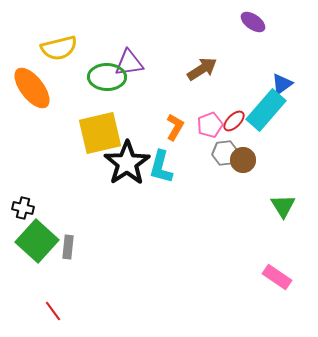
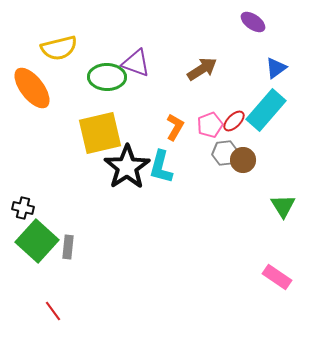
purple triangle: moved 7 px right; rotated 28 degrees clockwise
blue triangle: moved 6 px left, 16 px up
black star: moved 4 px down
